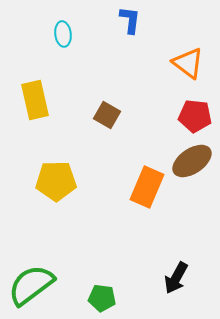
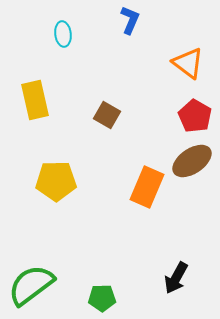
blue L-shape: rotated 16 degrees clockwise
red pentagon: rotated 24 degrees clockwise
green pentagon: rotated 8 degrees counterclockwise
